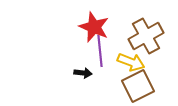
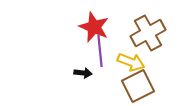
brown cross: moved 2 px right, 3 px up
